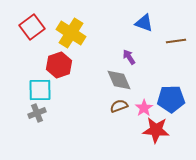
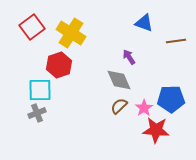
brown semicircle: rotated 24 degrees counterclockwise
